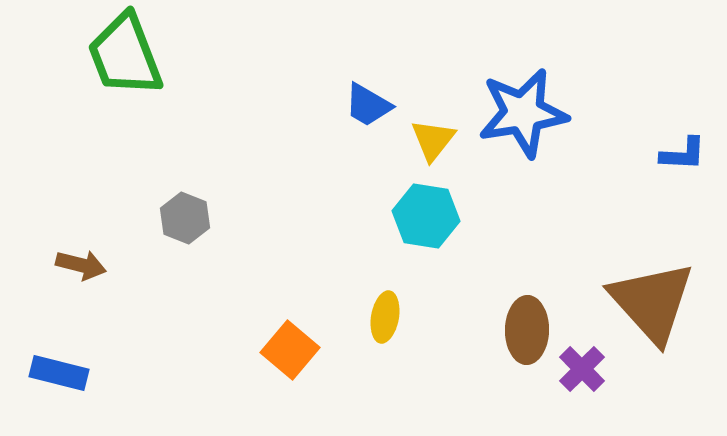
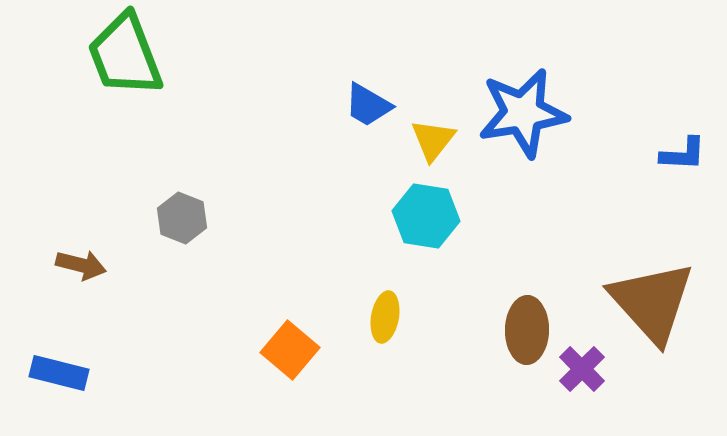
gray hexagon: moved 3 px left
